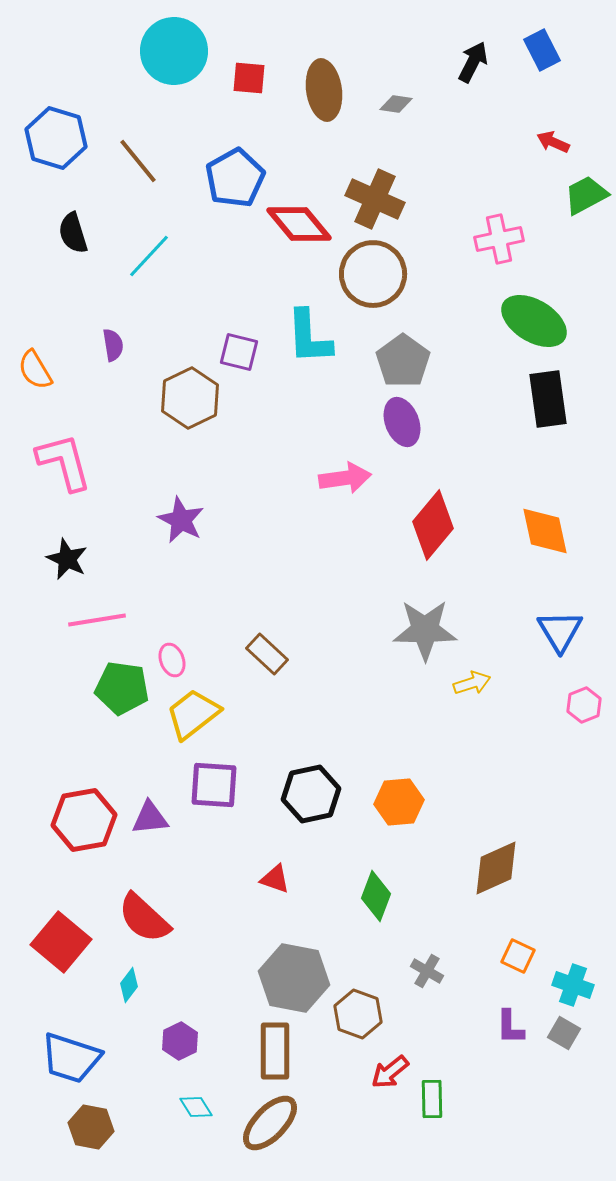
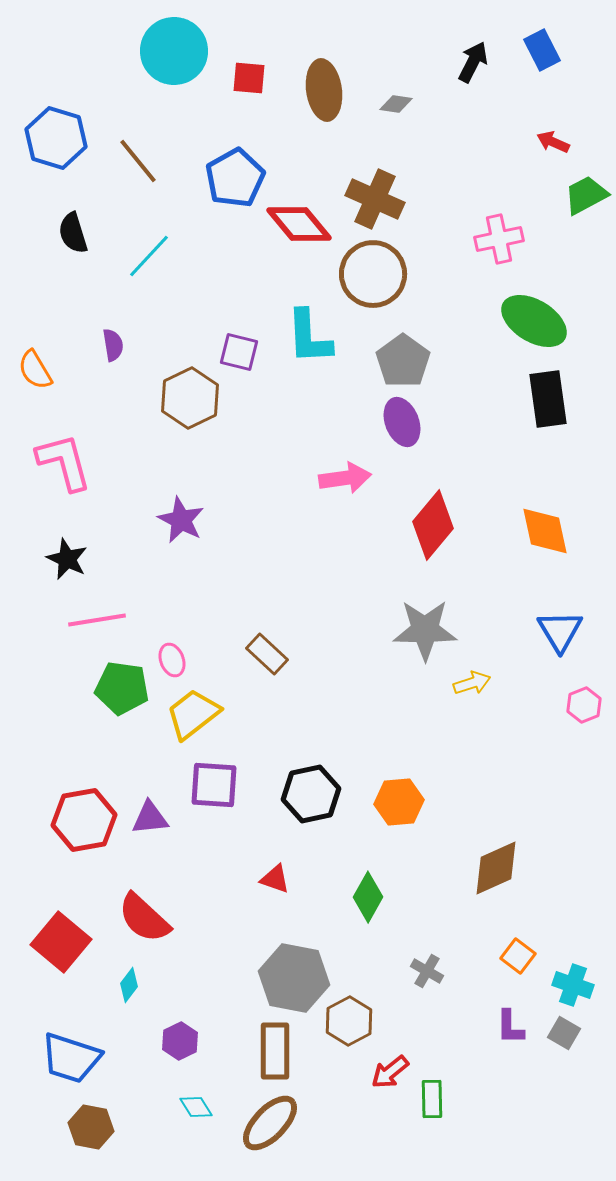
green diamond at (376, 896): moved 8 px left, 1 px down; rotated 9 degrees clockwise
orange square at (518, 956): rotated 12 degrees clockwise
brown hexagon at (358, 1014): moved 9 px left, 7 px down; rotated 12 degrees clockwise
